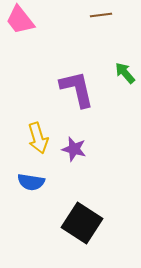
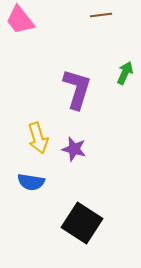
green arrow: rotated 65 degrees clockwise
purple L-shape: rotated 30 degrees clockwise
